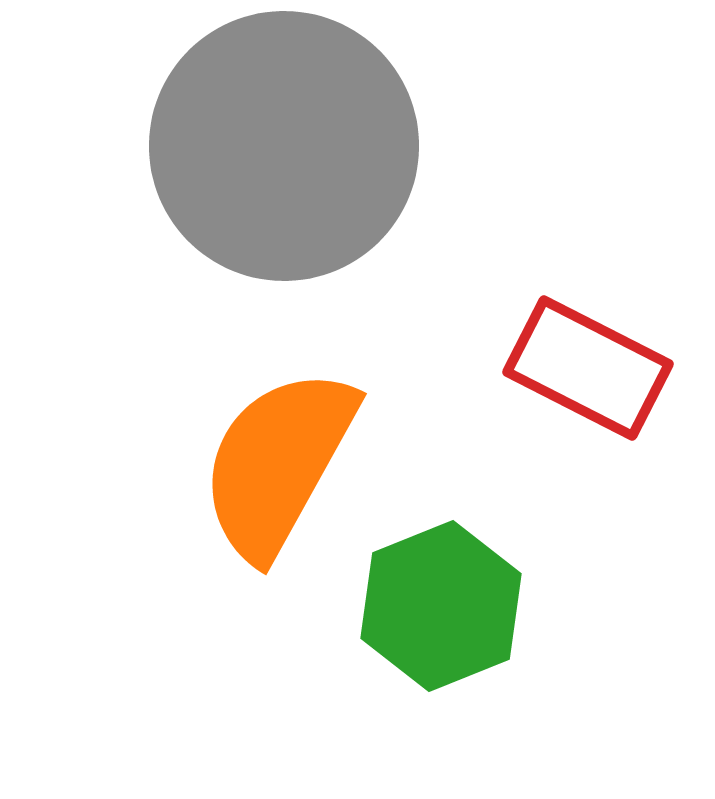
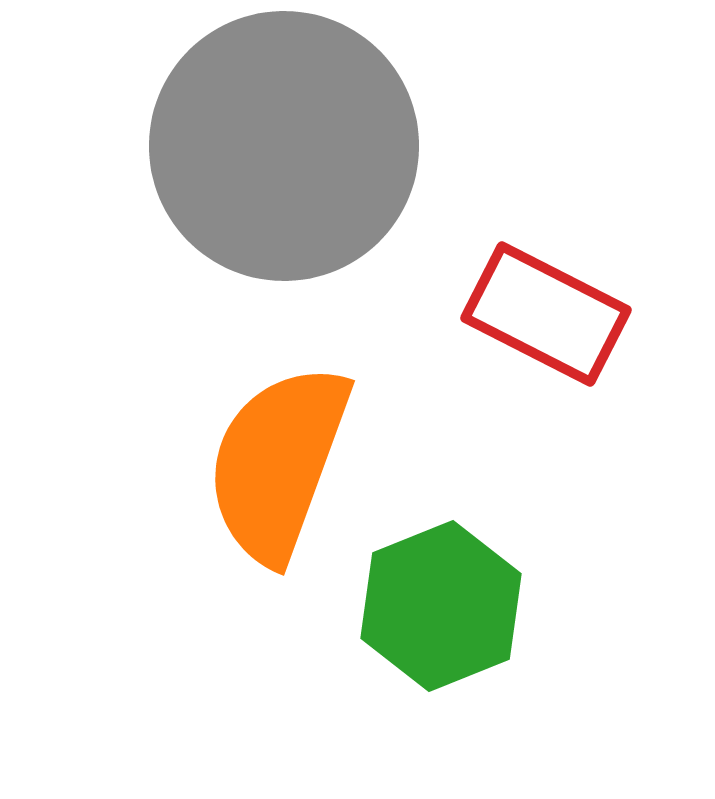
red rectangle: moved 42 px left, 54 px up
orange semicircle: rotated 9 degrees counterclockwise
